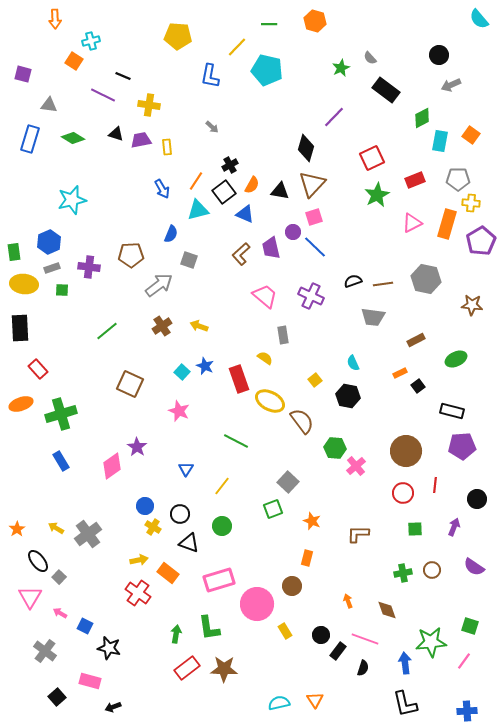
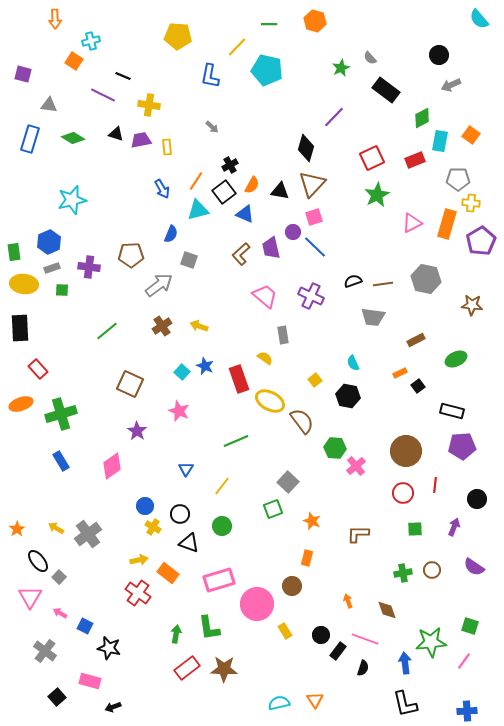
red rectangle at (415, 180): moved 20 px up
green line at (236, 441): rotated 50 degrees counterclockwise
purple star at (137, 447): moved 16 px up
